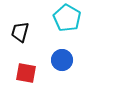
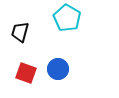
blue circle: moved 4 px left, 9 px down
red square: rotated 10 degrees clockwise
